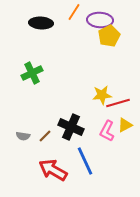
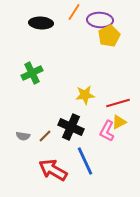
yellow star: moved 17 px left
yellow triangle: moved 6 px left, 3 px up
